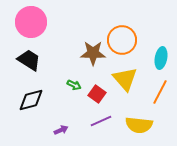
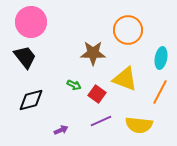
orange circle: moved 6 px right, 10 px up
black trapezoid: moved 4 px left, 3 px up; rotated 20 degrees clockwise
yellow triangle: rotated 28 degrees counterclockwise
